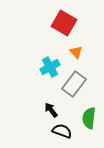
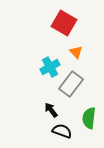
gray rectangle: moved 3 px left
